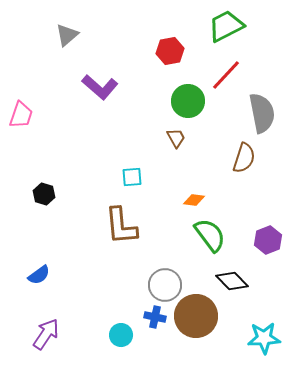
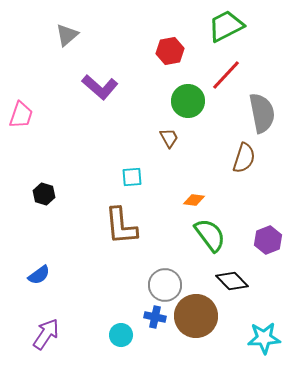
brown trapezoid: moved 7 px left
